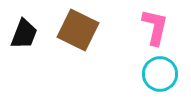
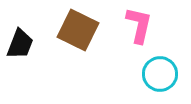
pink L-shape: moved 16 px left, 2 px up
black trapezoid: moved 4 px left, 10 px down
